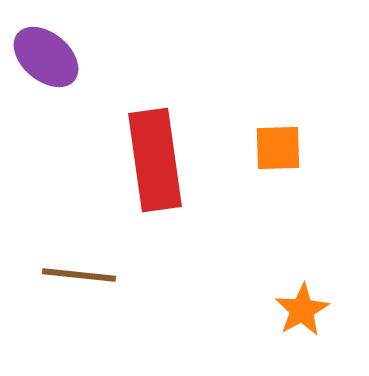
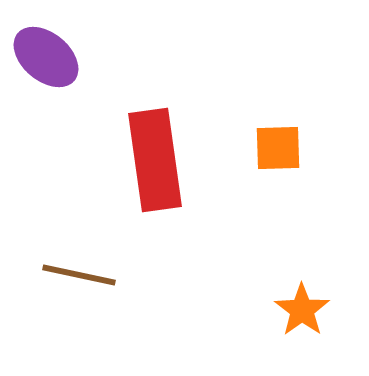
brown line: rotated 6 degrees clockwise
orange star: rotated 6 degrees counterclockwise
